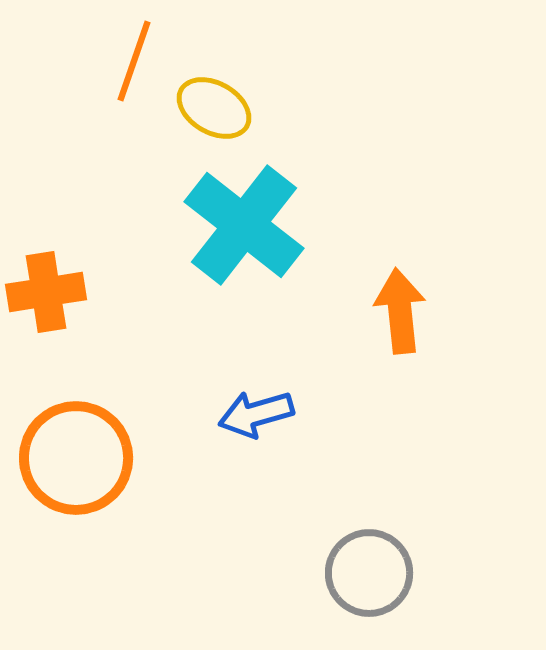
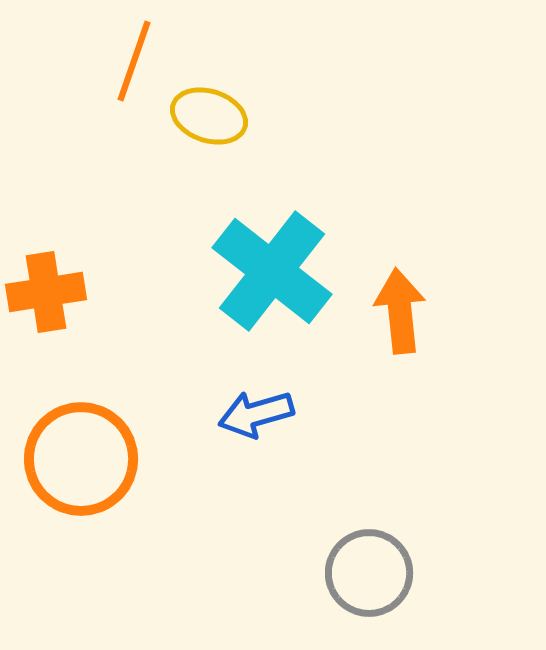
yellow ellipse: moved 5 px left, 8 px down; rotated 12 degrees counterclockwise
cyan cross: moved 28 px right, 46 px down
orange circle: moved 5 px right, 1 px down
